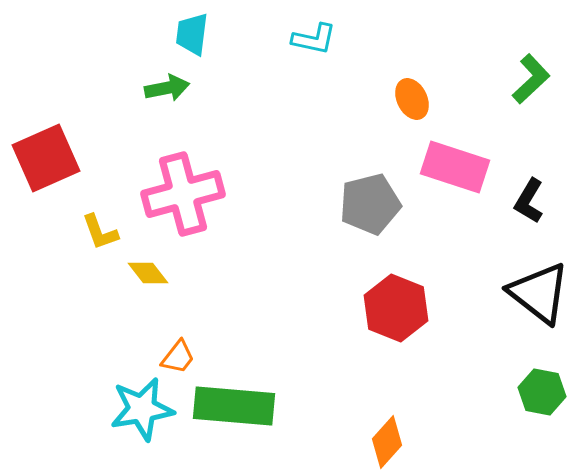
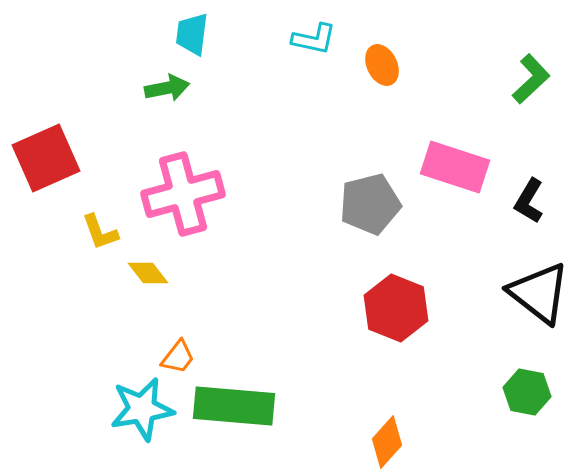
orange ellipse: moved 30 px left, 34 px up
green hexagon: moved 15 px left
